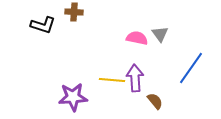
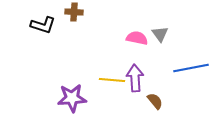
blue line: rotated 44 degrees clockwise
purple star: moved 1 px left, 1 px down
